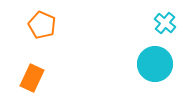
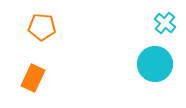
orange pentagon: moved 2 px down; rotated 20 degrees counterclockwise
orange rectangle: moved 1 px right
